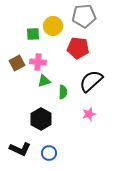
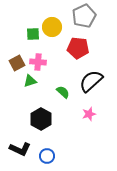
gray pentagon: rotated 20 degrees counterclockwise
yellow circle: moved 1 px left, 1 px down
green triangle: moved 14 px left
green semicircle: rotated 48 degrees counterclockwise
blue circle: moved 2 px left, 3 px down
